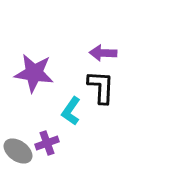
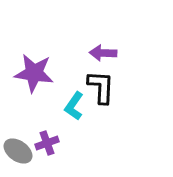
cyan L-shape: moved 3 px right, 5 px up
